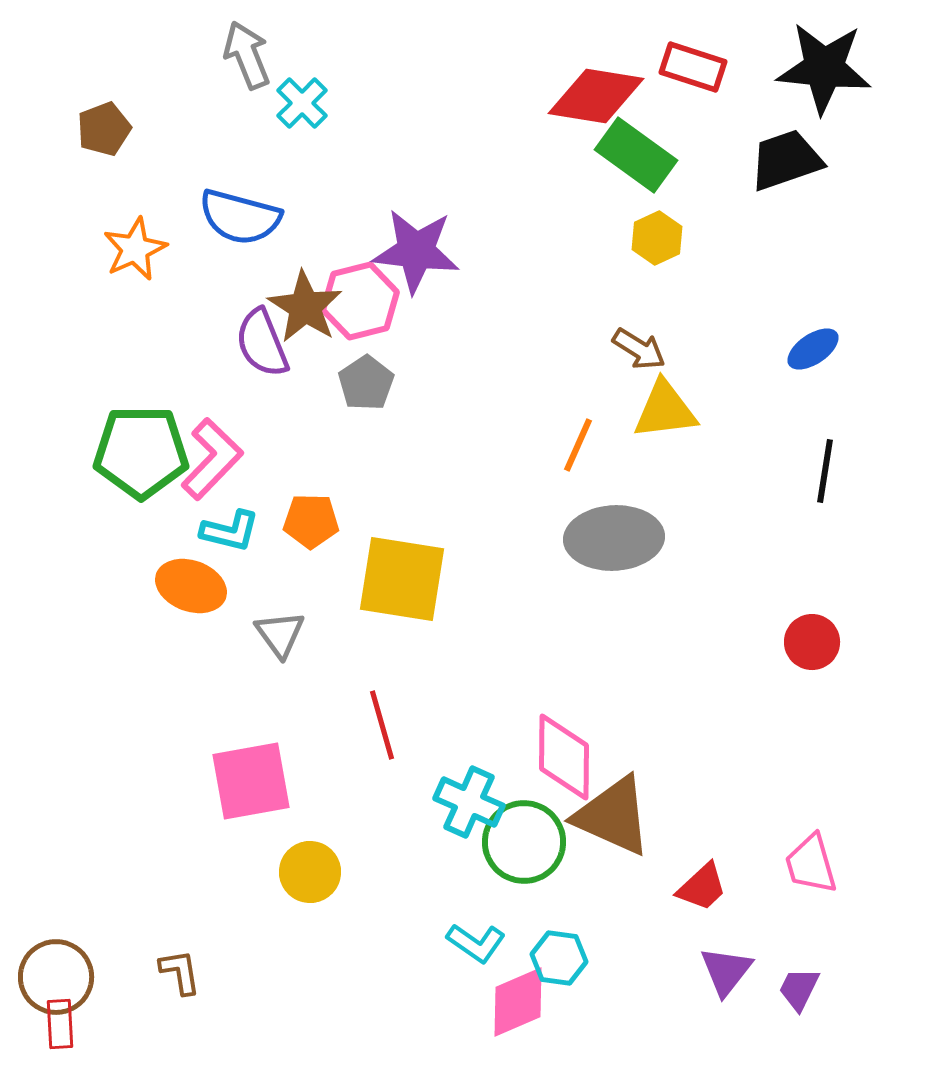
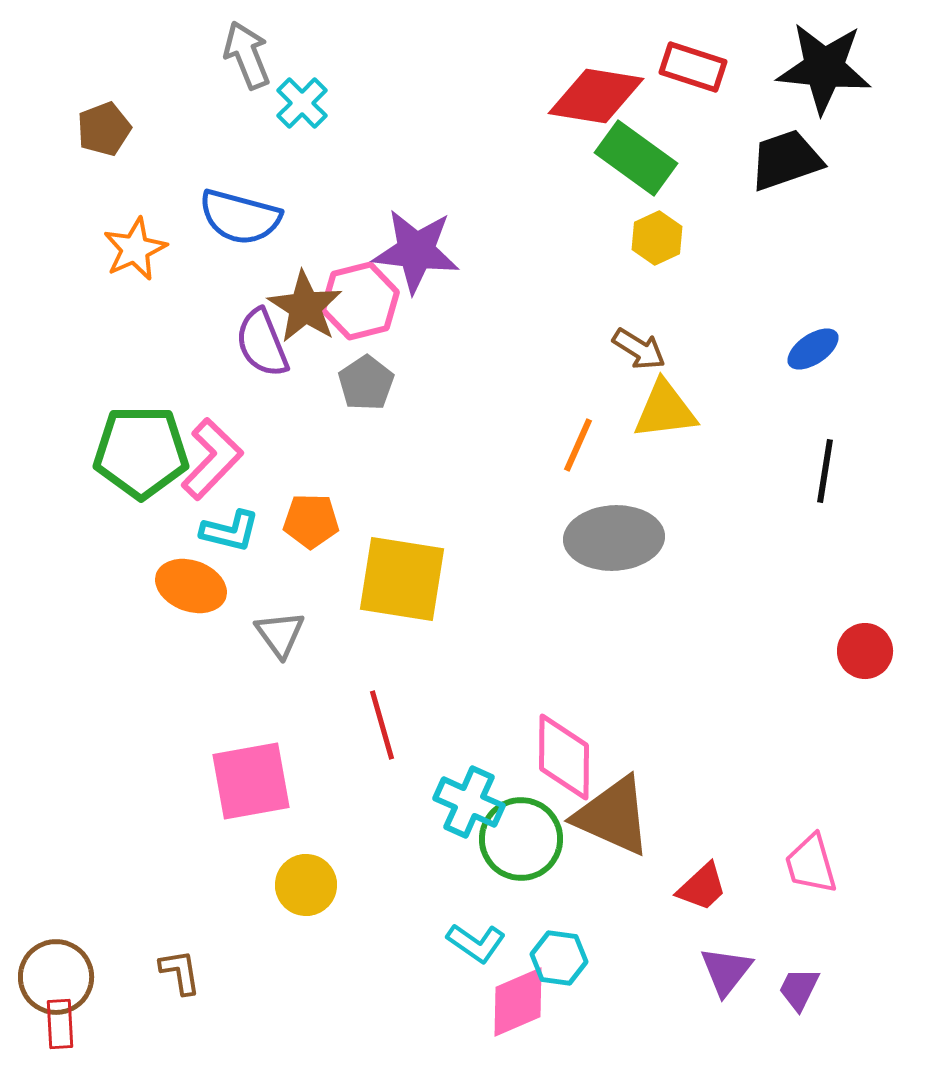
green rectangle at (636, 155): moved 3 px down
red circle at (812, 642): moved 53 px right, 9 px down
green circle at (524, 842): moved 3 px left, 3 px up
yellow circle at (310, 872): moved 4 px left, 13 px down
